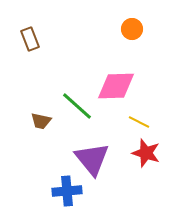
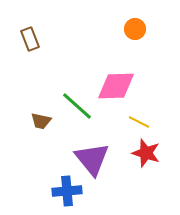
orange circle: moved 3 px right
